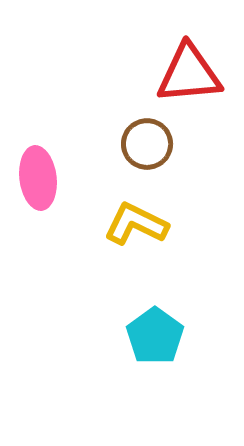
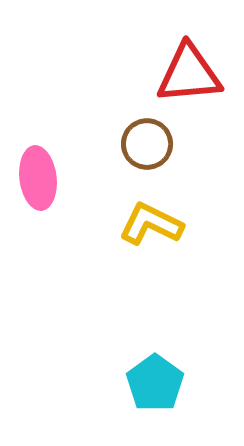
yellow L-shape: moved 15 px right
cyan pentagon: moved 47 px down
